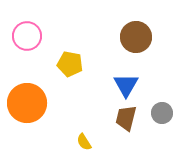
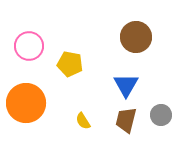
pink circle: moved 2 px right, 10 px down
orange circle: moved 1 px left
gray circle: moved 1 px left, 2 px down
brown trapezoid: moved 2 px down
yellow semicircle: moved 1 px left, 21 px up
